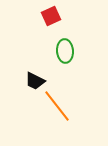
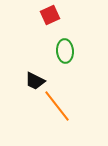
red square: moved 1 px left, 1 px up
